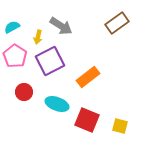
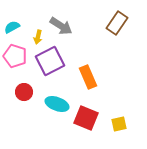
brown rectangle: rotated 20 degrees counterclockwise
pink pentagon: rotated 15 degrees counterclockwise
orange rectangle: rotated 75 degrees counterclockwise
red square: moved 1 px left, 2 px up
yellow square: moved 1 px left, 2 px up; rotated 28 degrees counterclockwise
